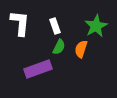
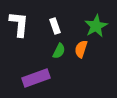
white L-shape: moved 1 px left, 1 px down
green semicircle: moved 4 px down
purple rectangle: moved 2 px left, 9 px down
